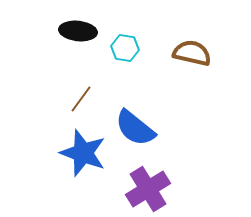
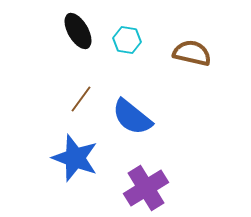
black ellipse: rotated 54 degrees clockwise
cyan hexagon: moved 2 px right, 8 px up
blue semicircle: moved 3 px left, 11 px up
blue star: moved 8 px left, 5 px down
purple cross: moved 2 px left, 1 px up
